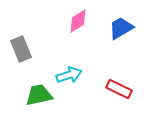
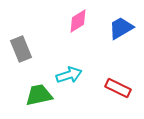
red rectangle: moved 1 px left, 1 px up
